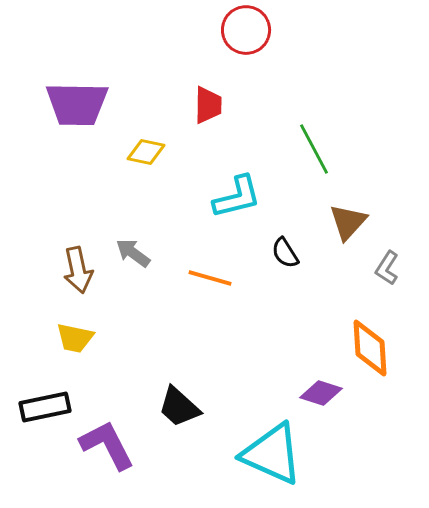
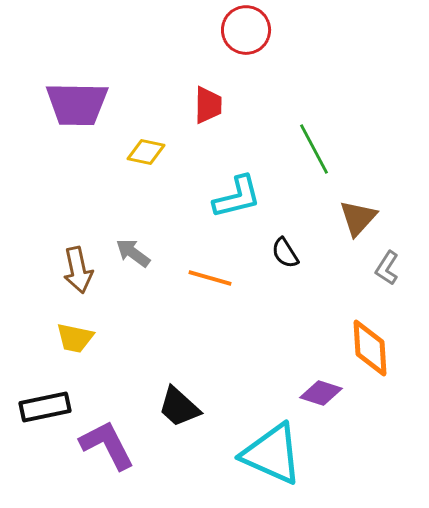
brown triangle: moved 10 px right, 4 px up
